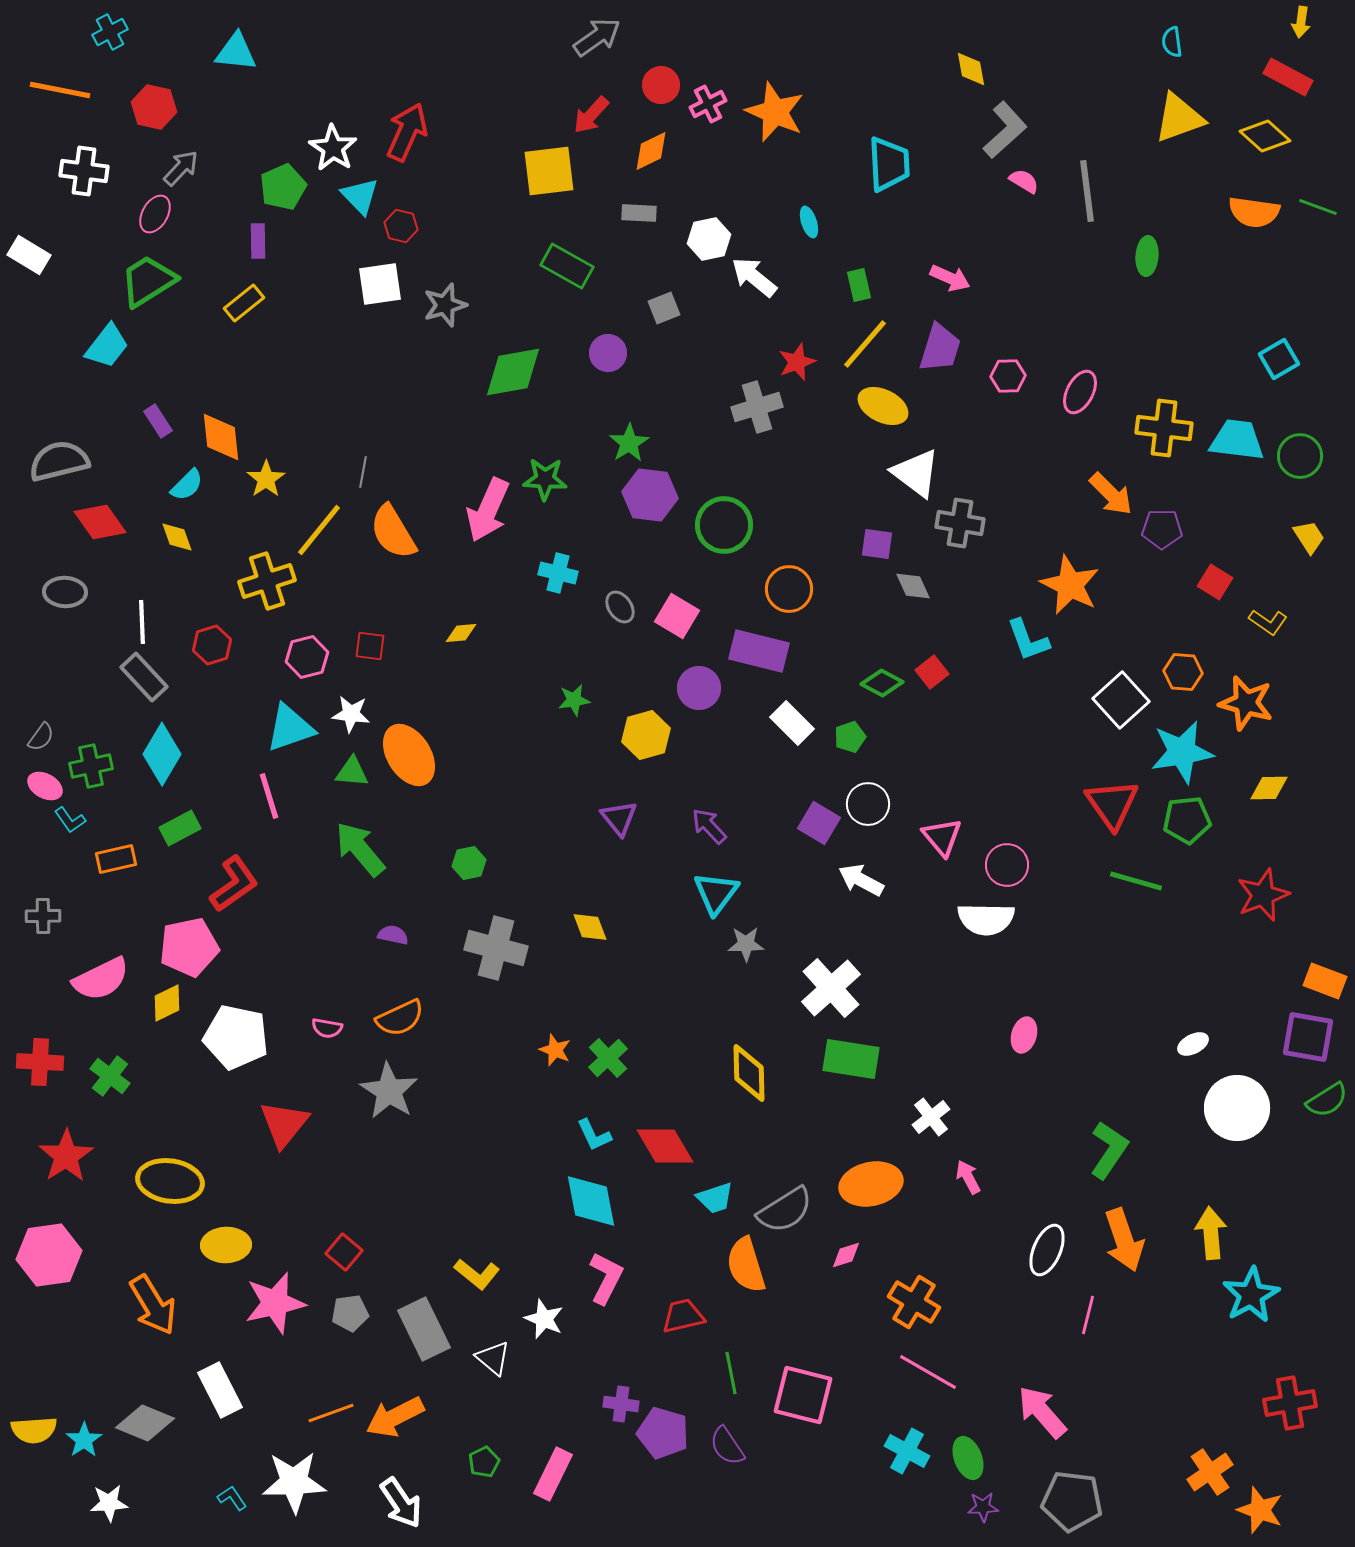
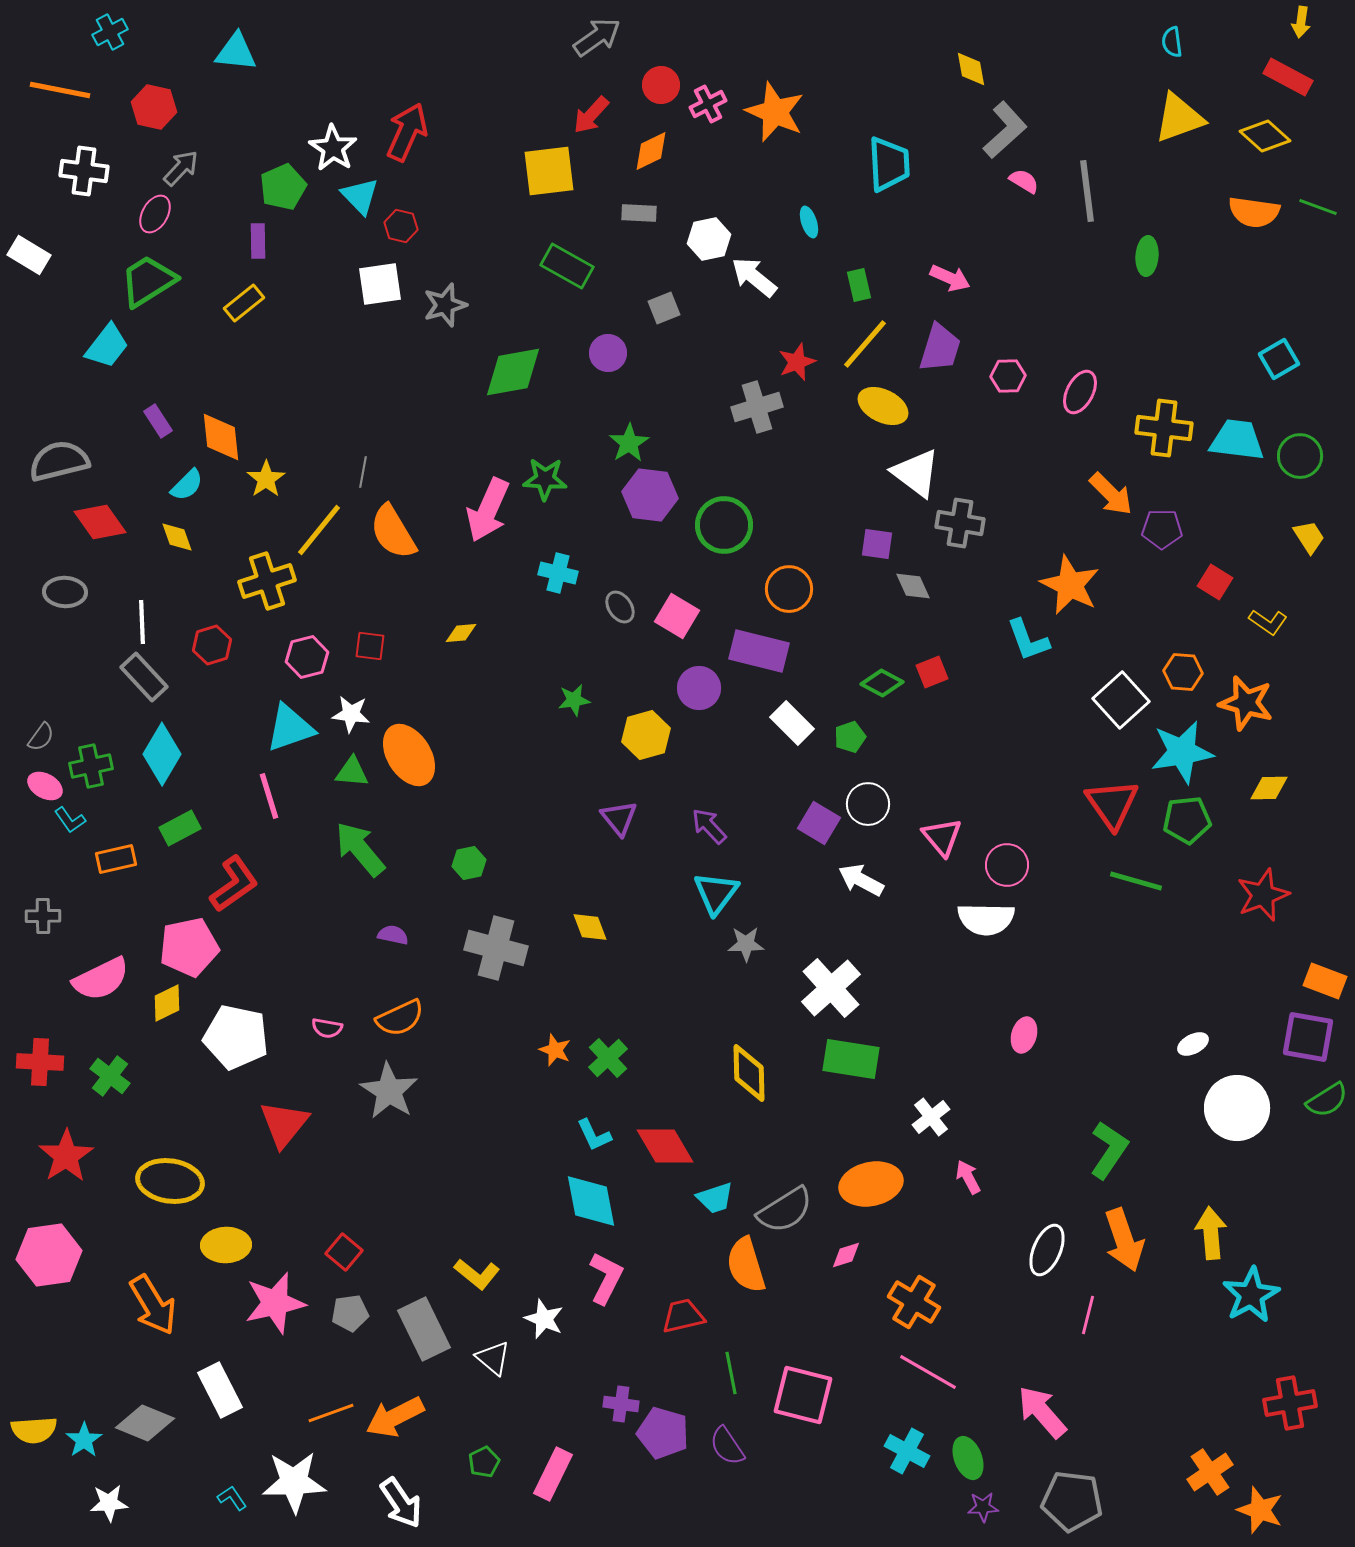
red square at (932, 672): rotated 16 degrees clockwise
